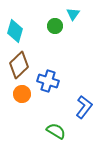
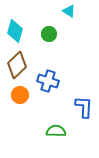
cyan triangle: moved 4 px left, 3 px up; rotated 32 degrees counterclockwise
green circle: moved 6 px left, 8 px down
brown diamond: moved 2 px left
orange circle: moved 2 px left, 1 px down
blue L-shape: rotated 35 degrees counterclockwise
green semicircle: rotated 30 degrees counterclockwise
